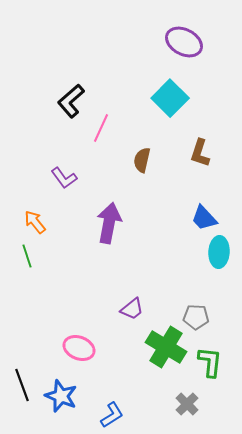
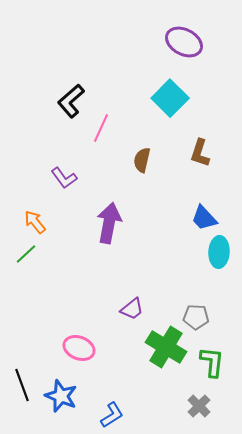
green line: moved 1 px left, 2 px up; rotated 65 degrees clockwise
green L-shape: moved 2 px right
gray cross: moved 12 px right, 2 px down
